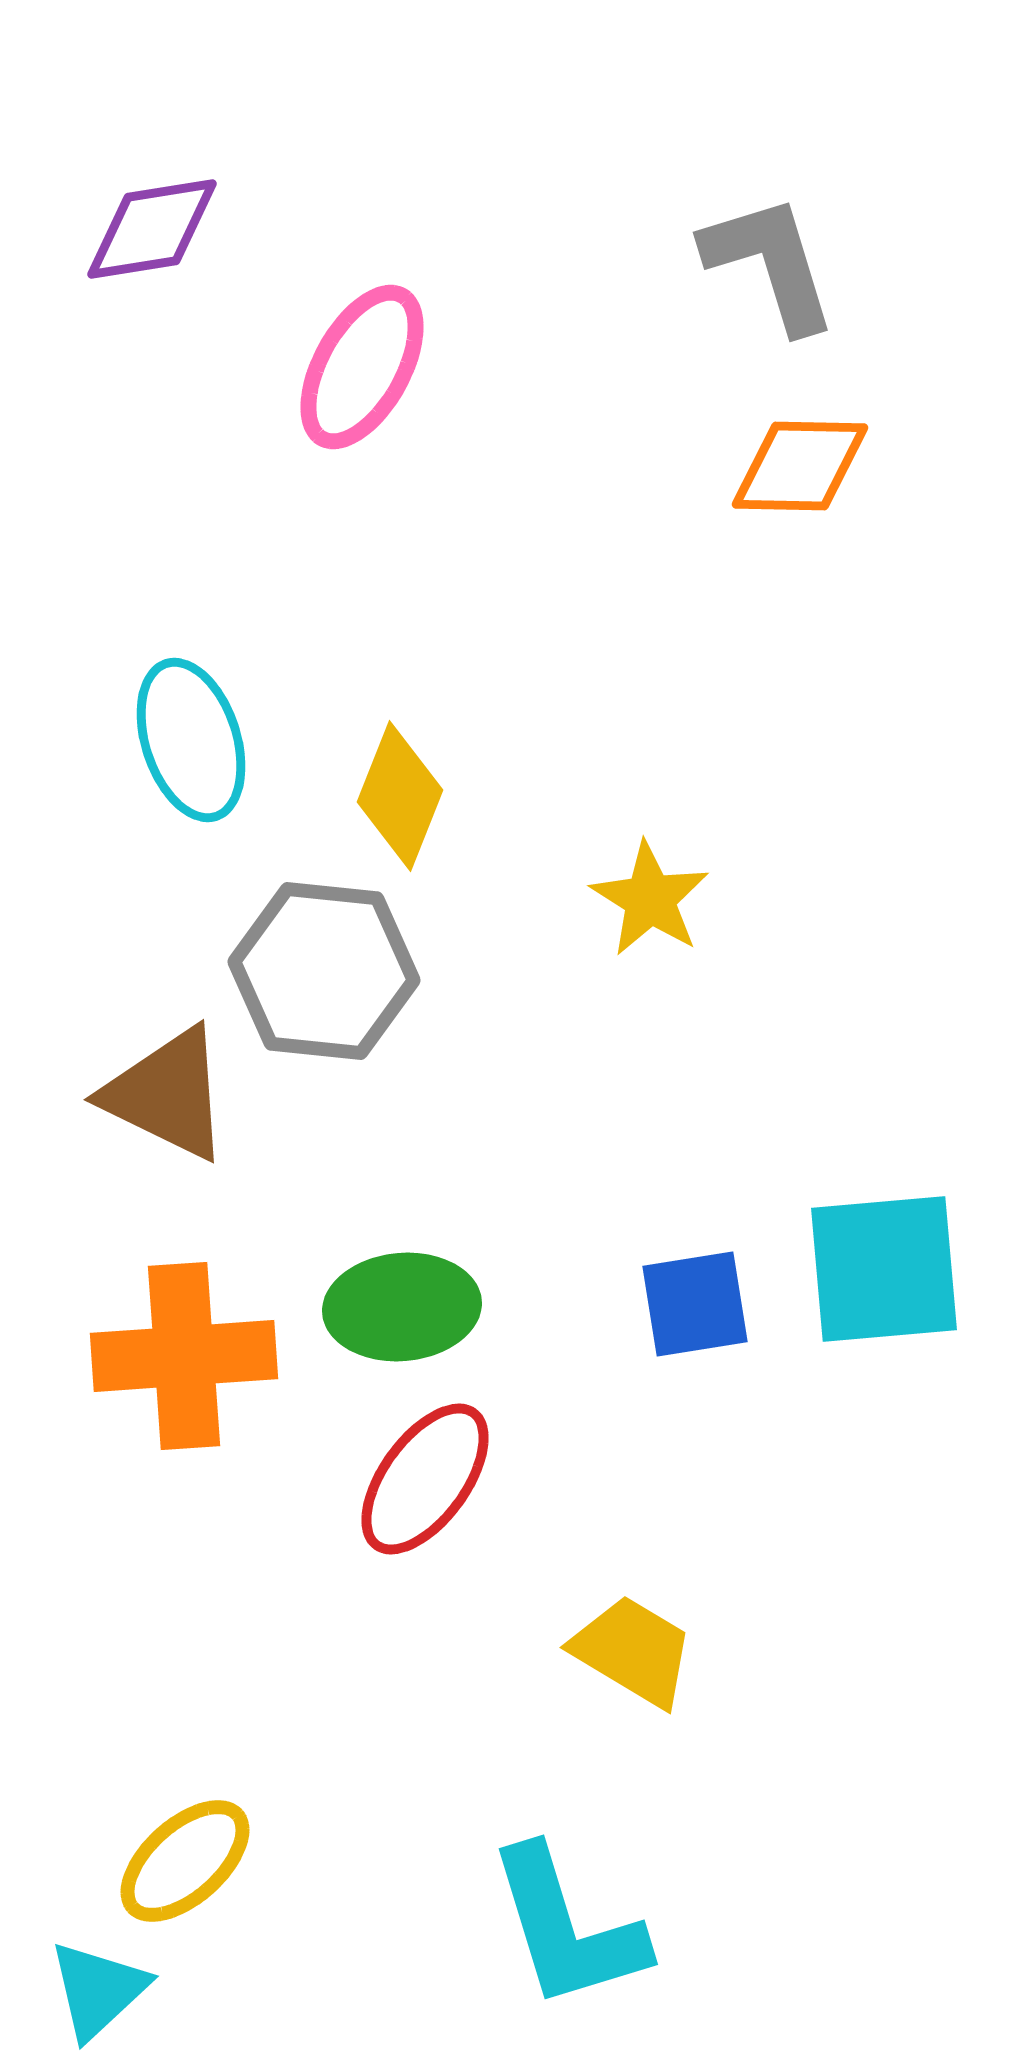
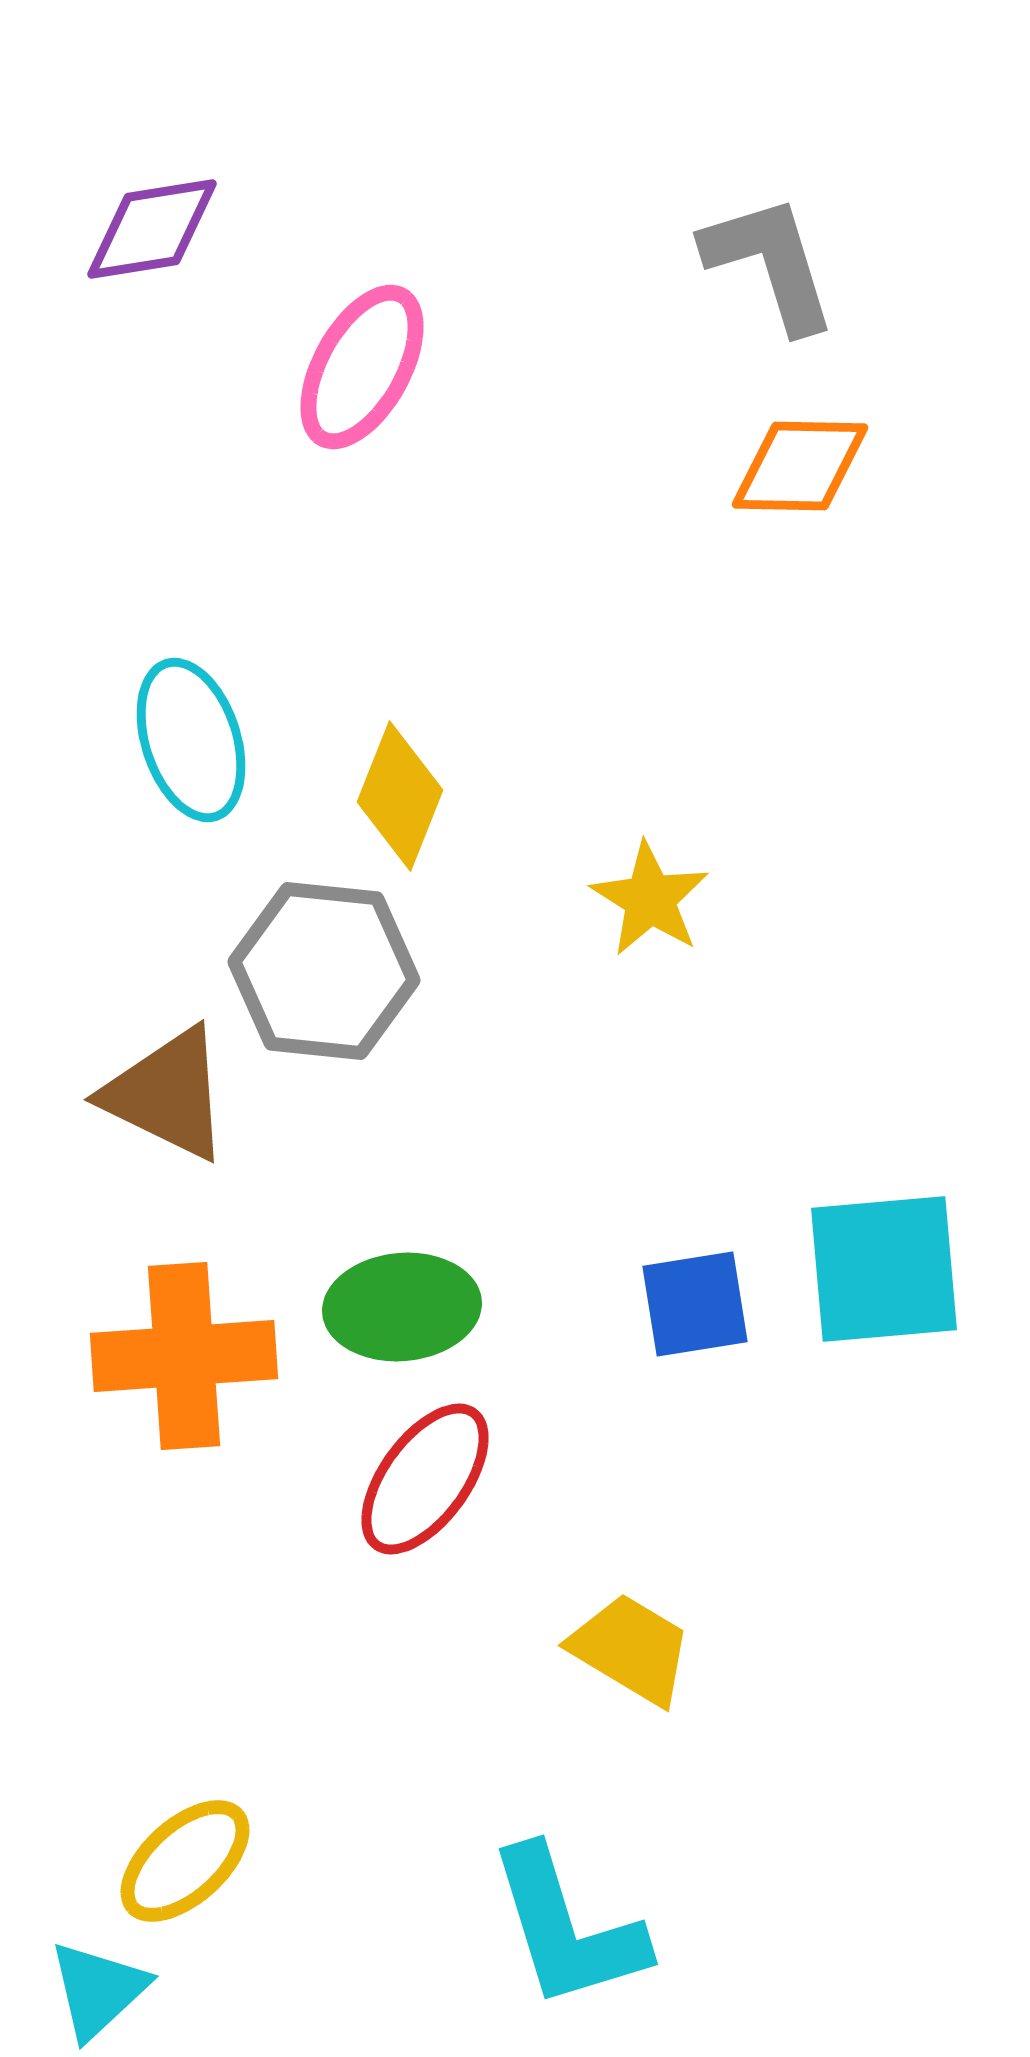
yellow trapezoid: moved 2 px left, 2 px up
